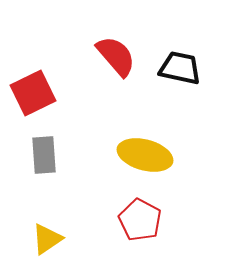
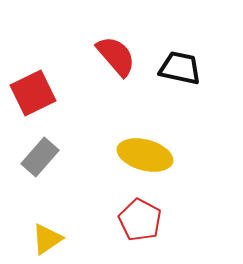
gray rectangle: moved 4 px left, 2 px down; rotated 45 degrees clockwise
